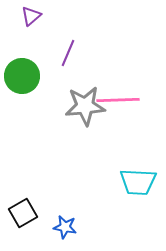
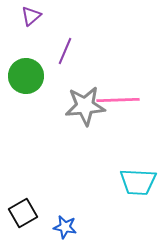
purple line: moved 3 px left, 2 px up
green circle: moved 4 px right
